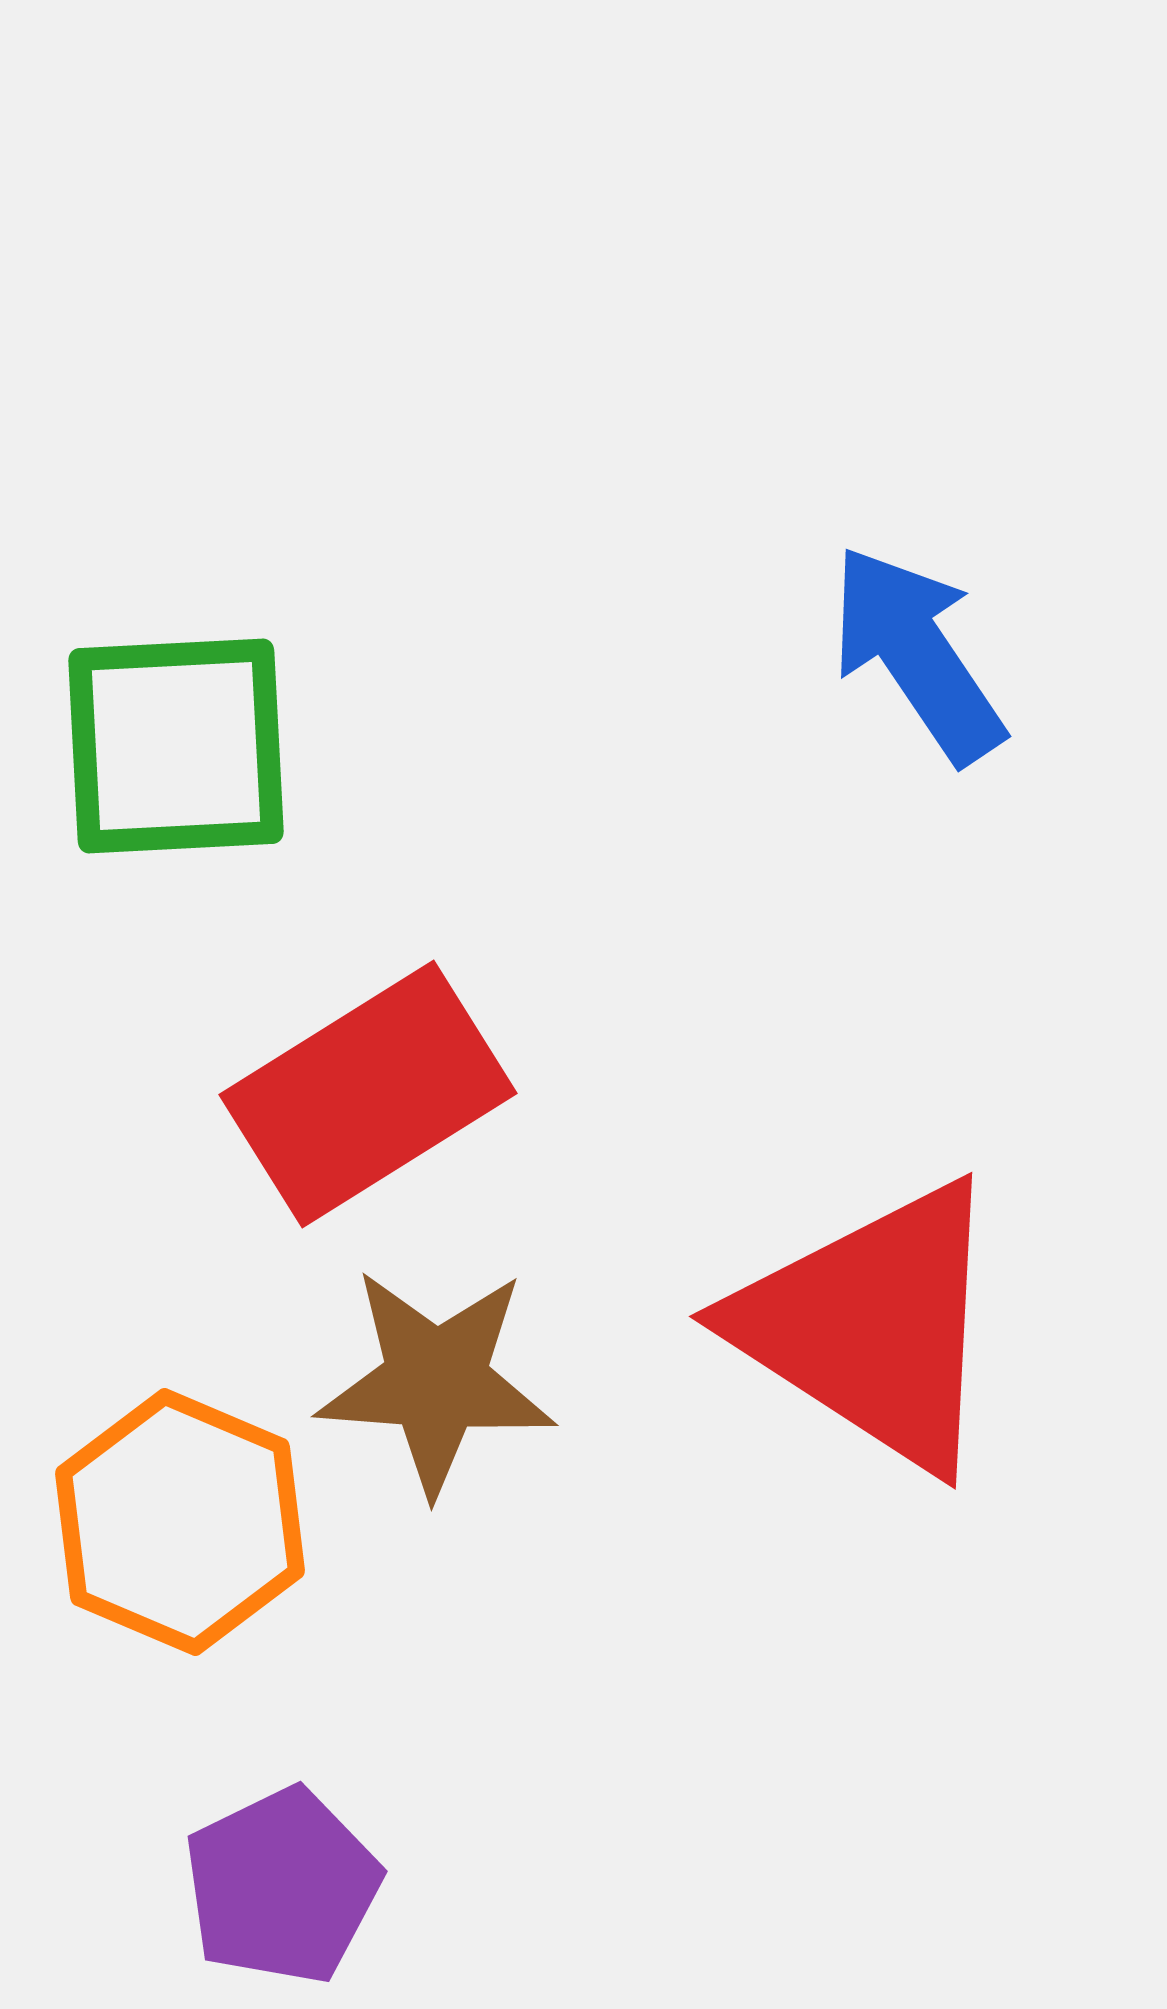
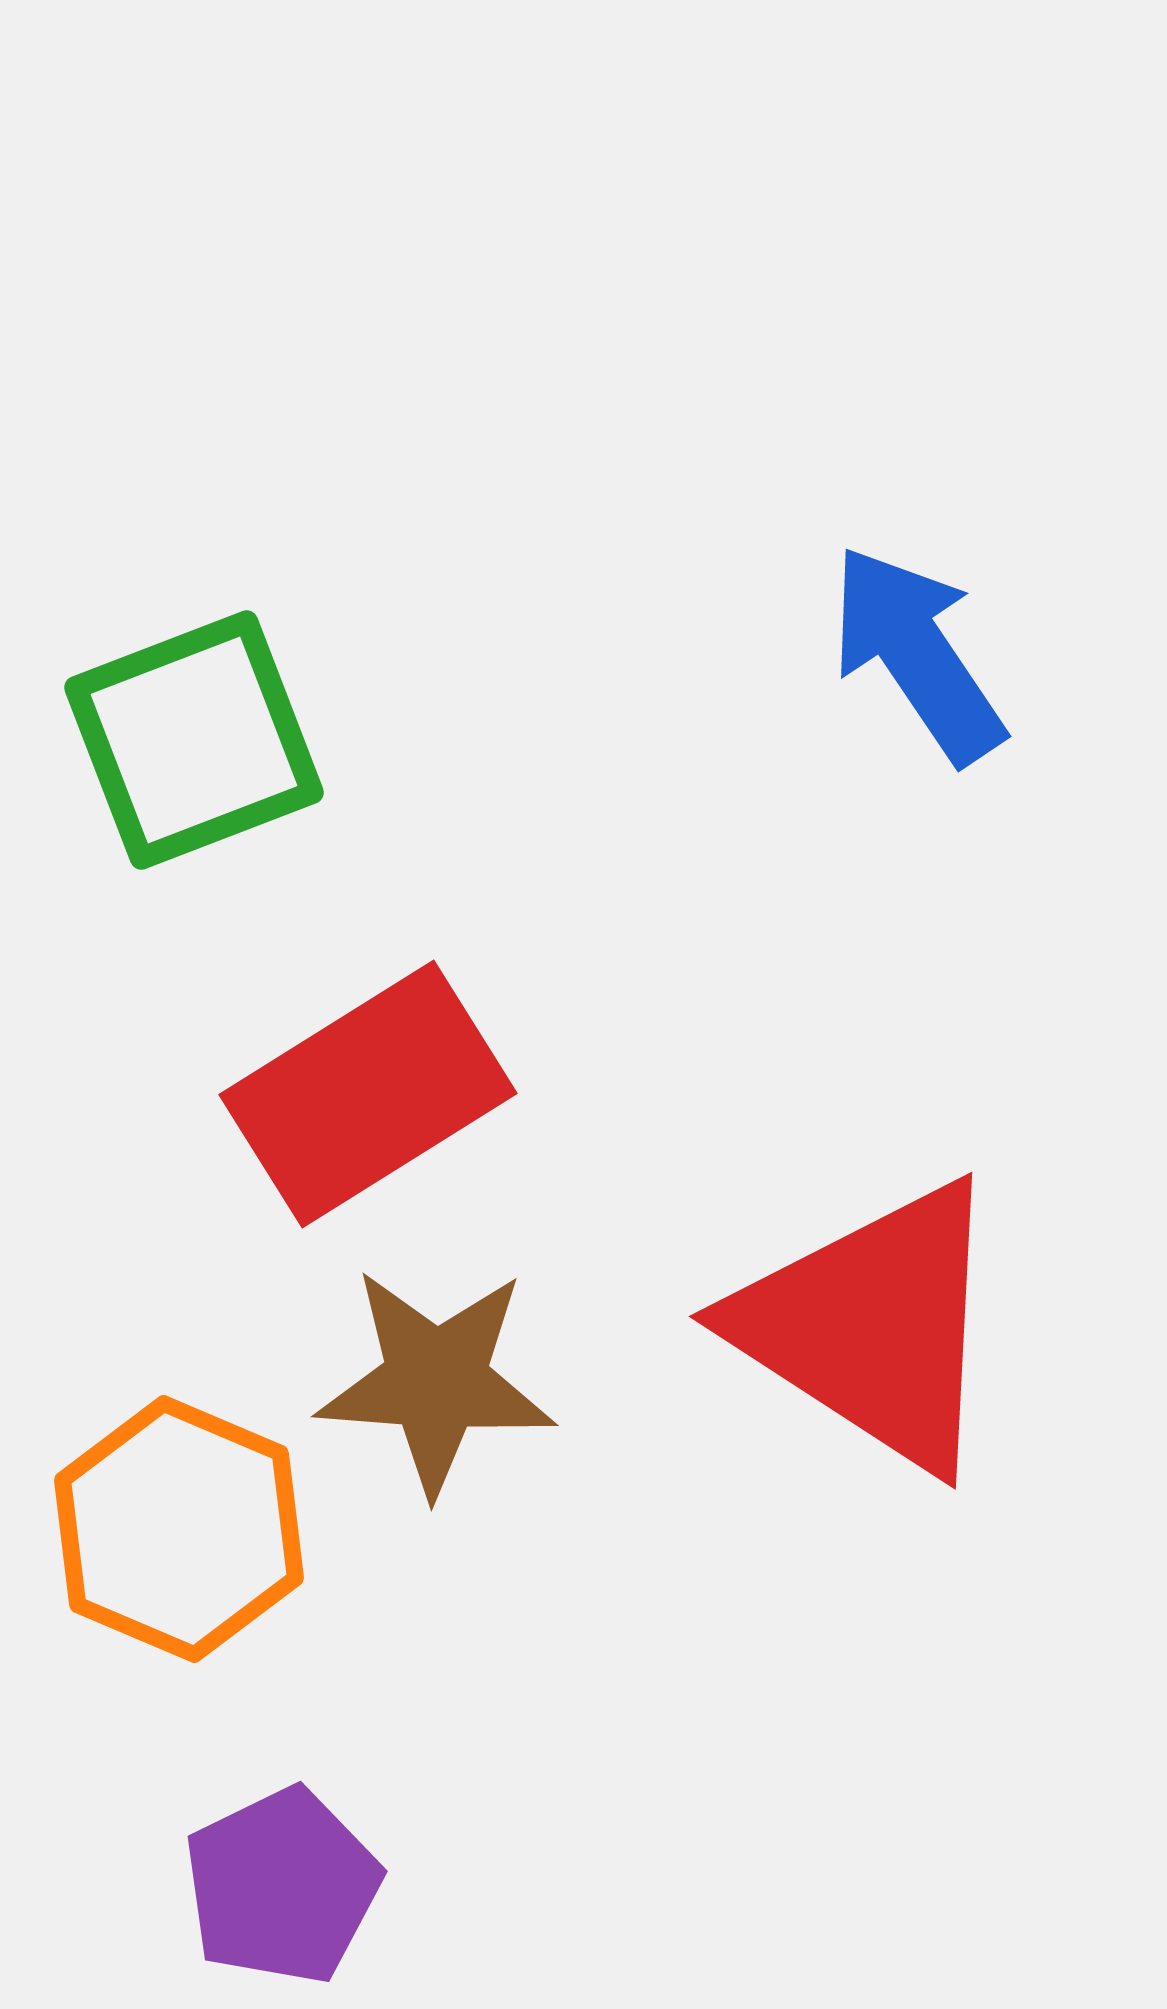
green square: moved 18 px right, 6 px up; rotated 18 degrees counterclockwise
orange hexagon: moved 1 px left, 7 px down
